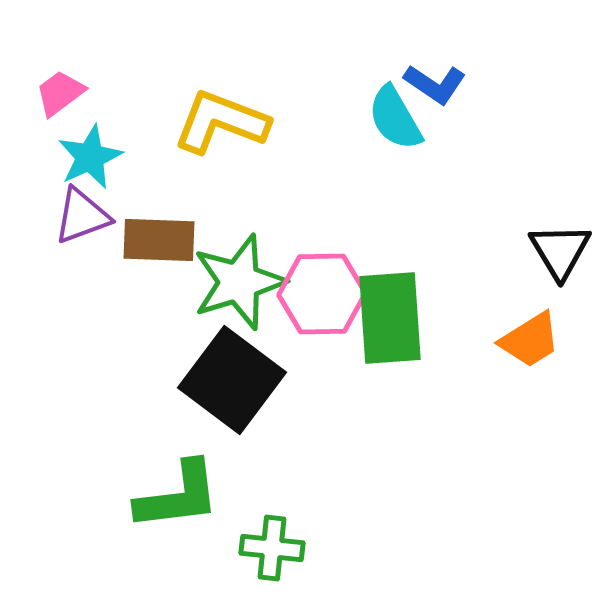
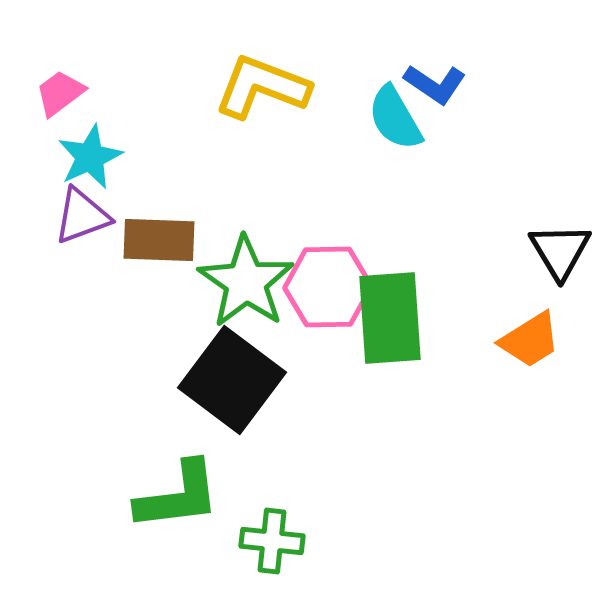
yellow L-shape: moved 41 px right, 35 px up
green star: moved 7 px right; rotated 20 degrees counterclockwise
pink hexagon: moved 6 px right, 7 px up
green cross: moved 7 px up
